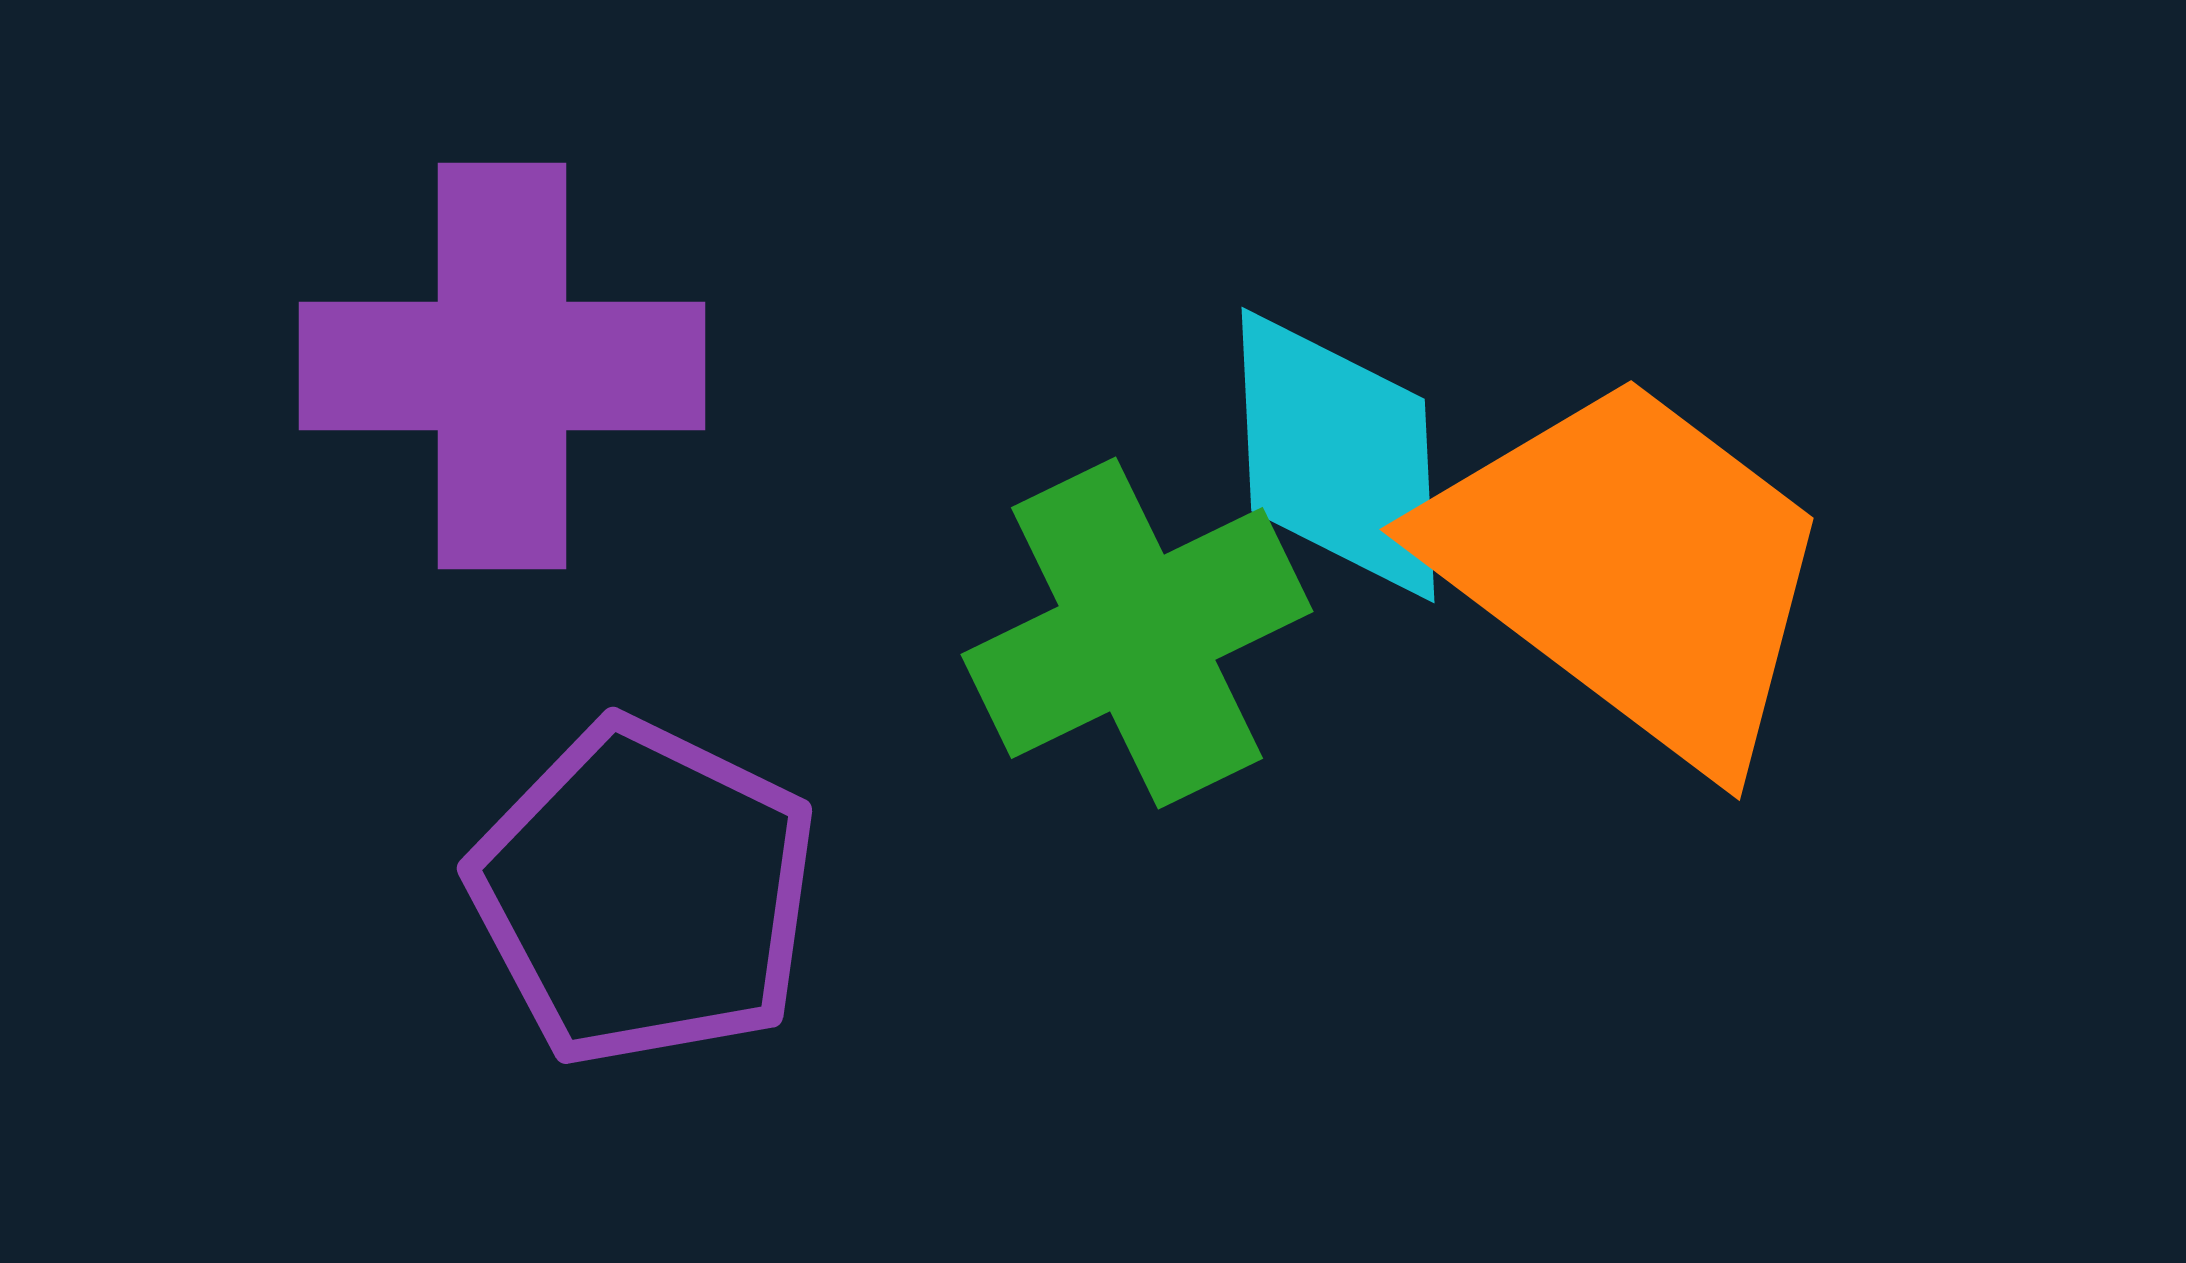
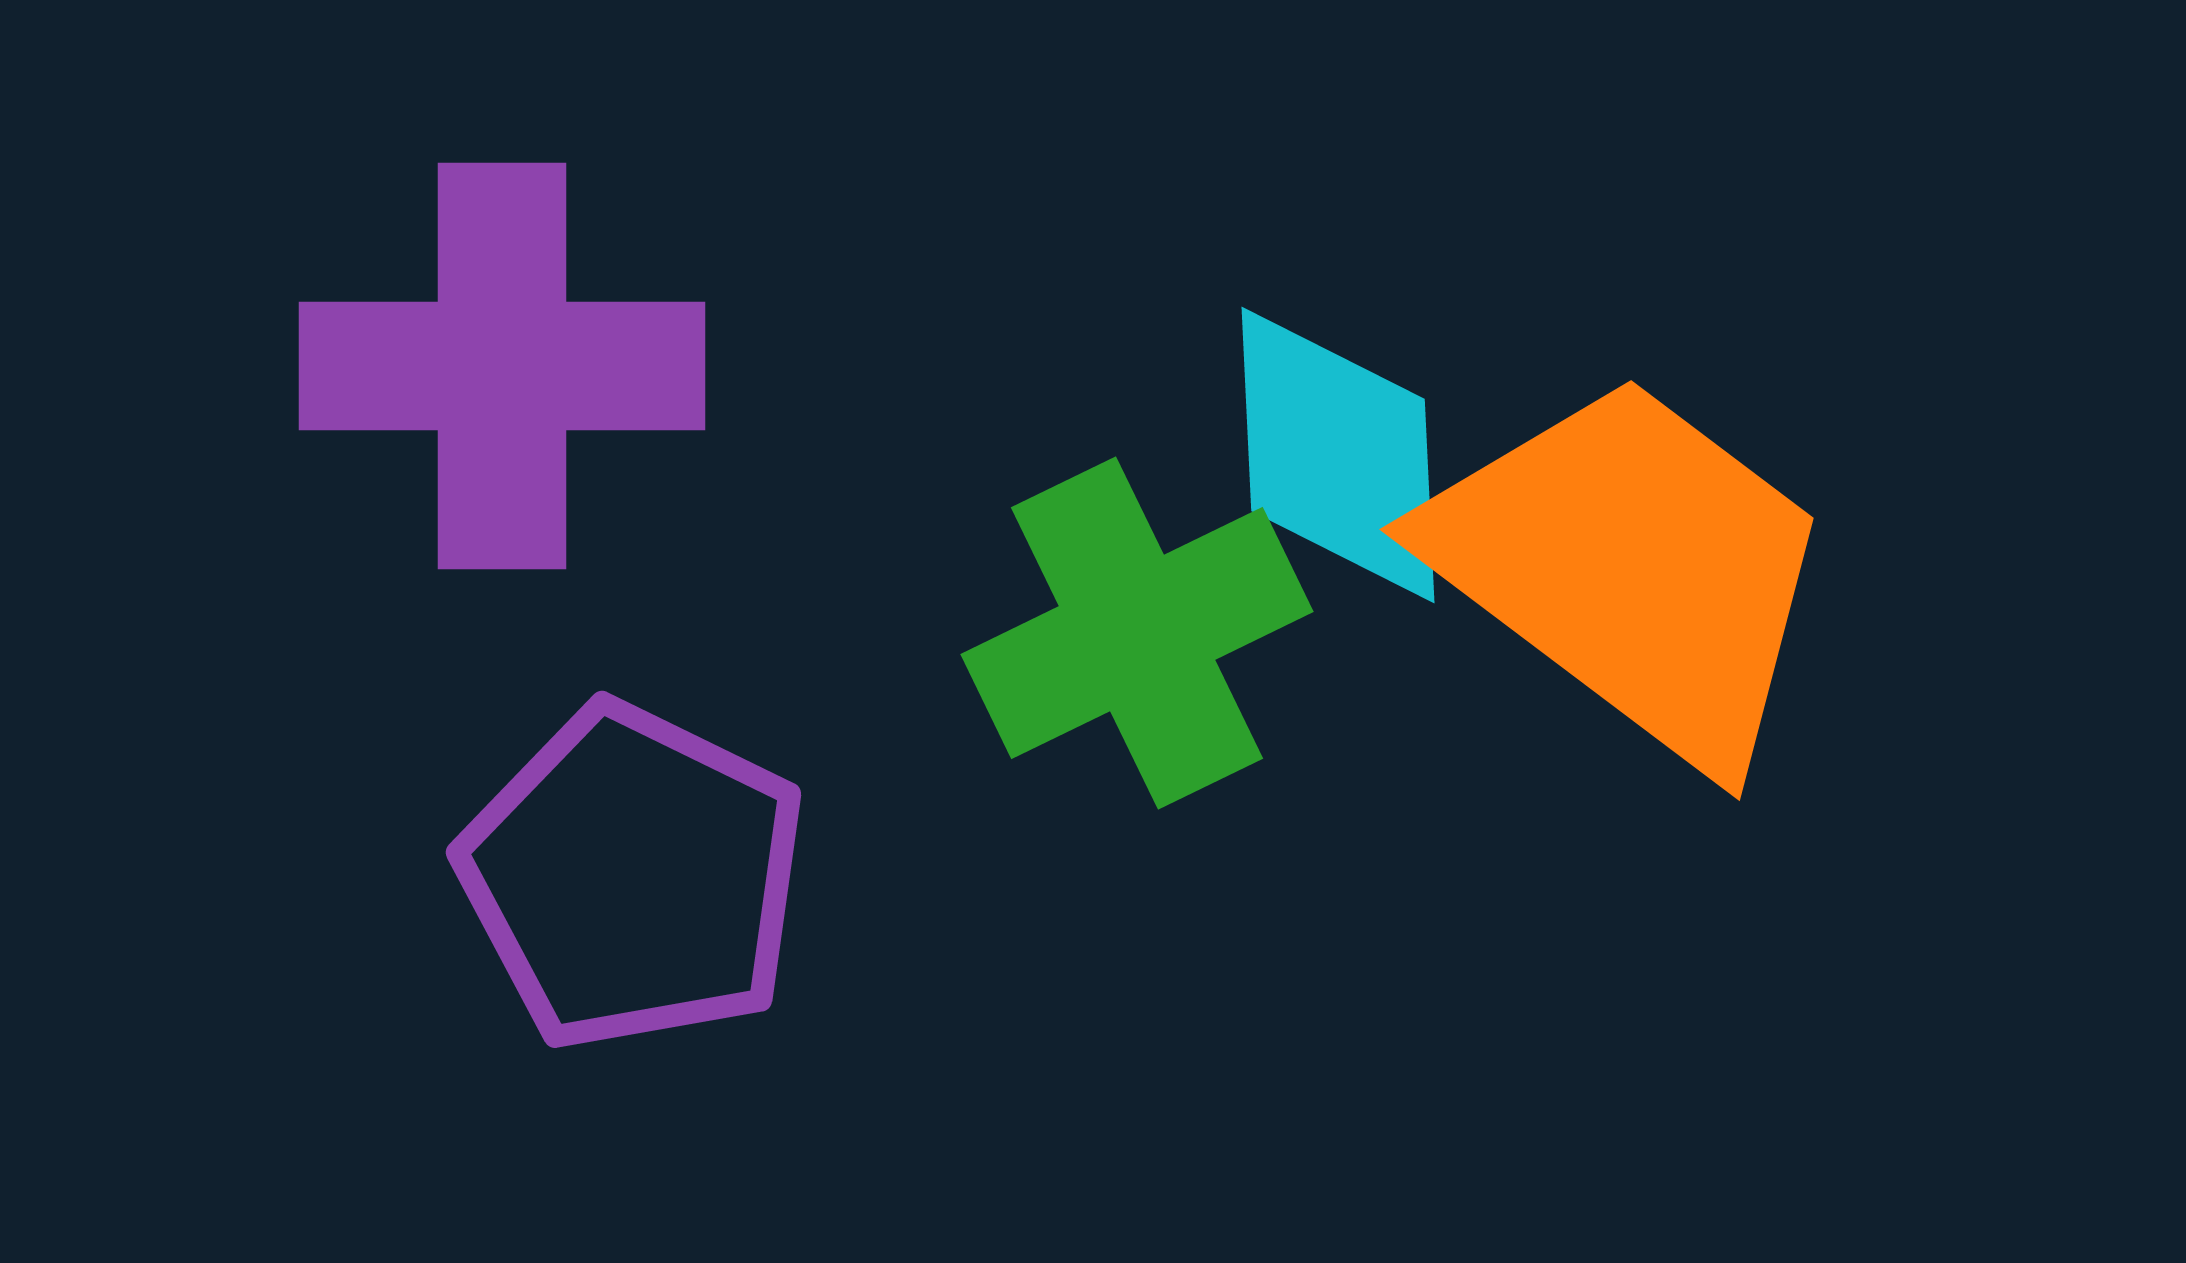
purple pentagon: moved 11 px left, 16 px up
